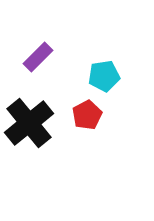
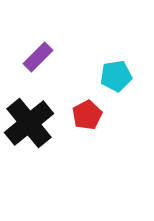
cyan pentagon: moved 12 px right
